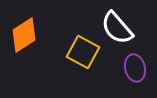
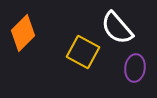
orange diamond: moved 1 px left, 2 px up; rotated 12 degrees counterclockwise
purple ellipse: rotated 20 degrees clockwise
